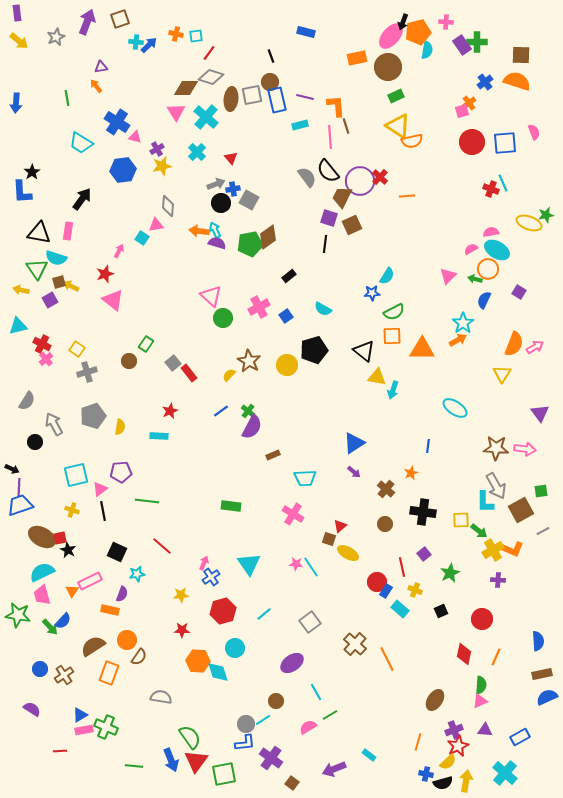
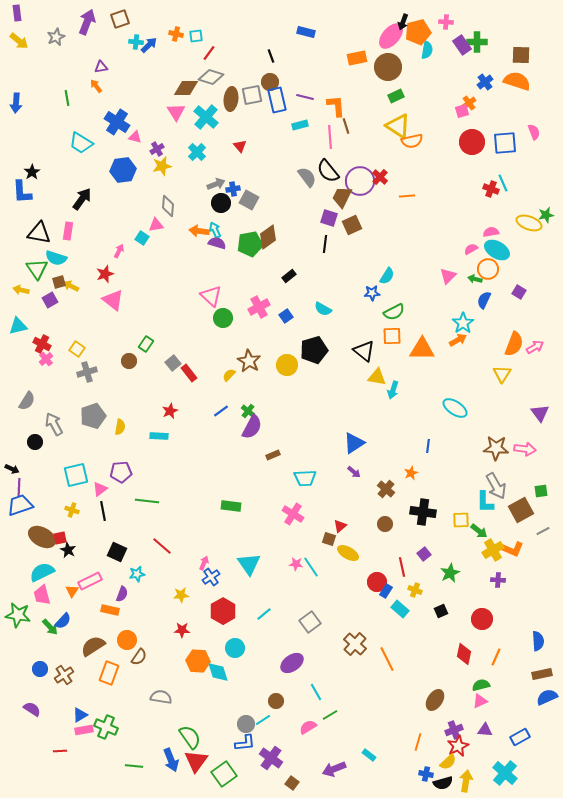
red triangle at (231, 158): moved 9 px right, 12 px up
red hexagon at (223, 611): rotated 15 degrees counterclockwise
green semicircle at (481, 685): rotated 108 degrees counterclockwise
green square at (224, 774): rotated 25 degrees counterclockwise
